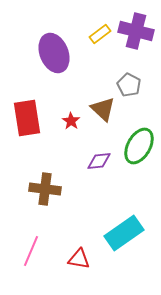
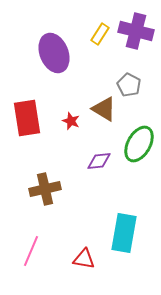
yellow rectangle: rotated 20 degrees counterclockwise
brown triangle: moved 1 px right; rotated 12 degrees counterclockwise
red star: rotated 12 degrees counterclockwise
green ellipse: moved 2 px up
brown cross: rotated 20 degrees counterclockwise
cyan rectangle: rotated 45 degrees counterclockwise
red triangle: moved 5 px right
